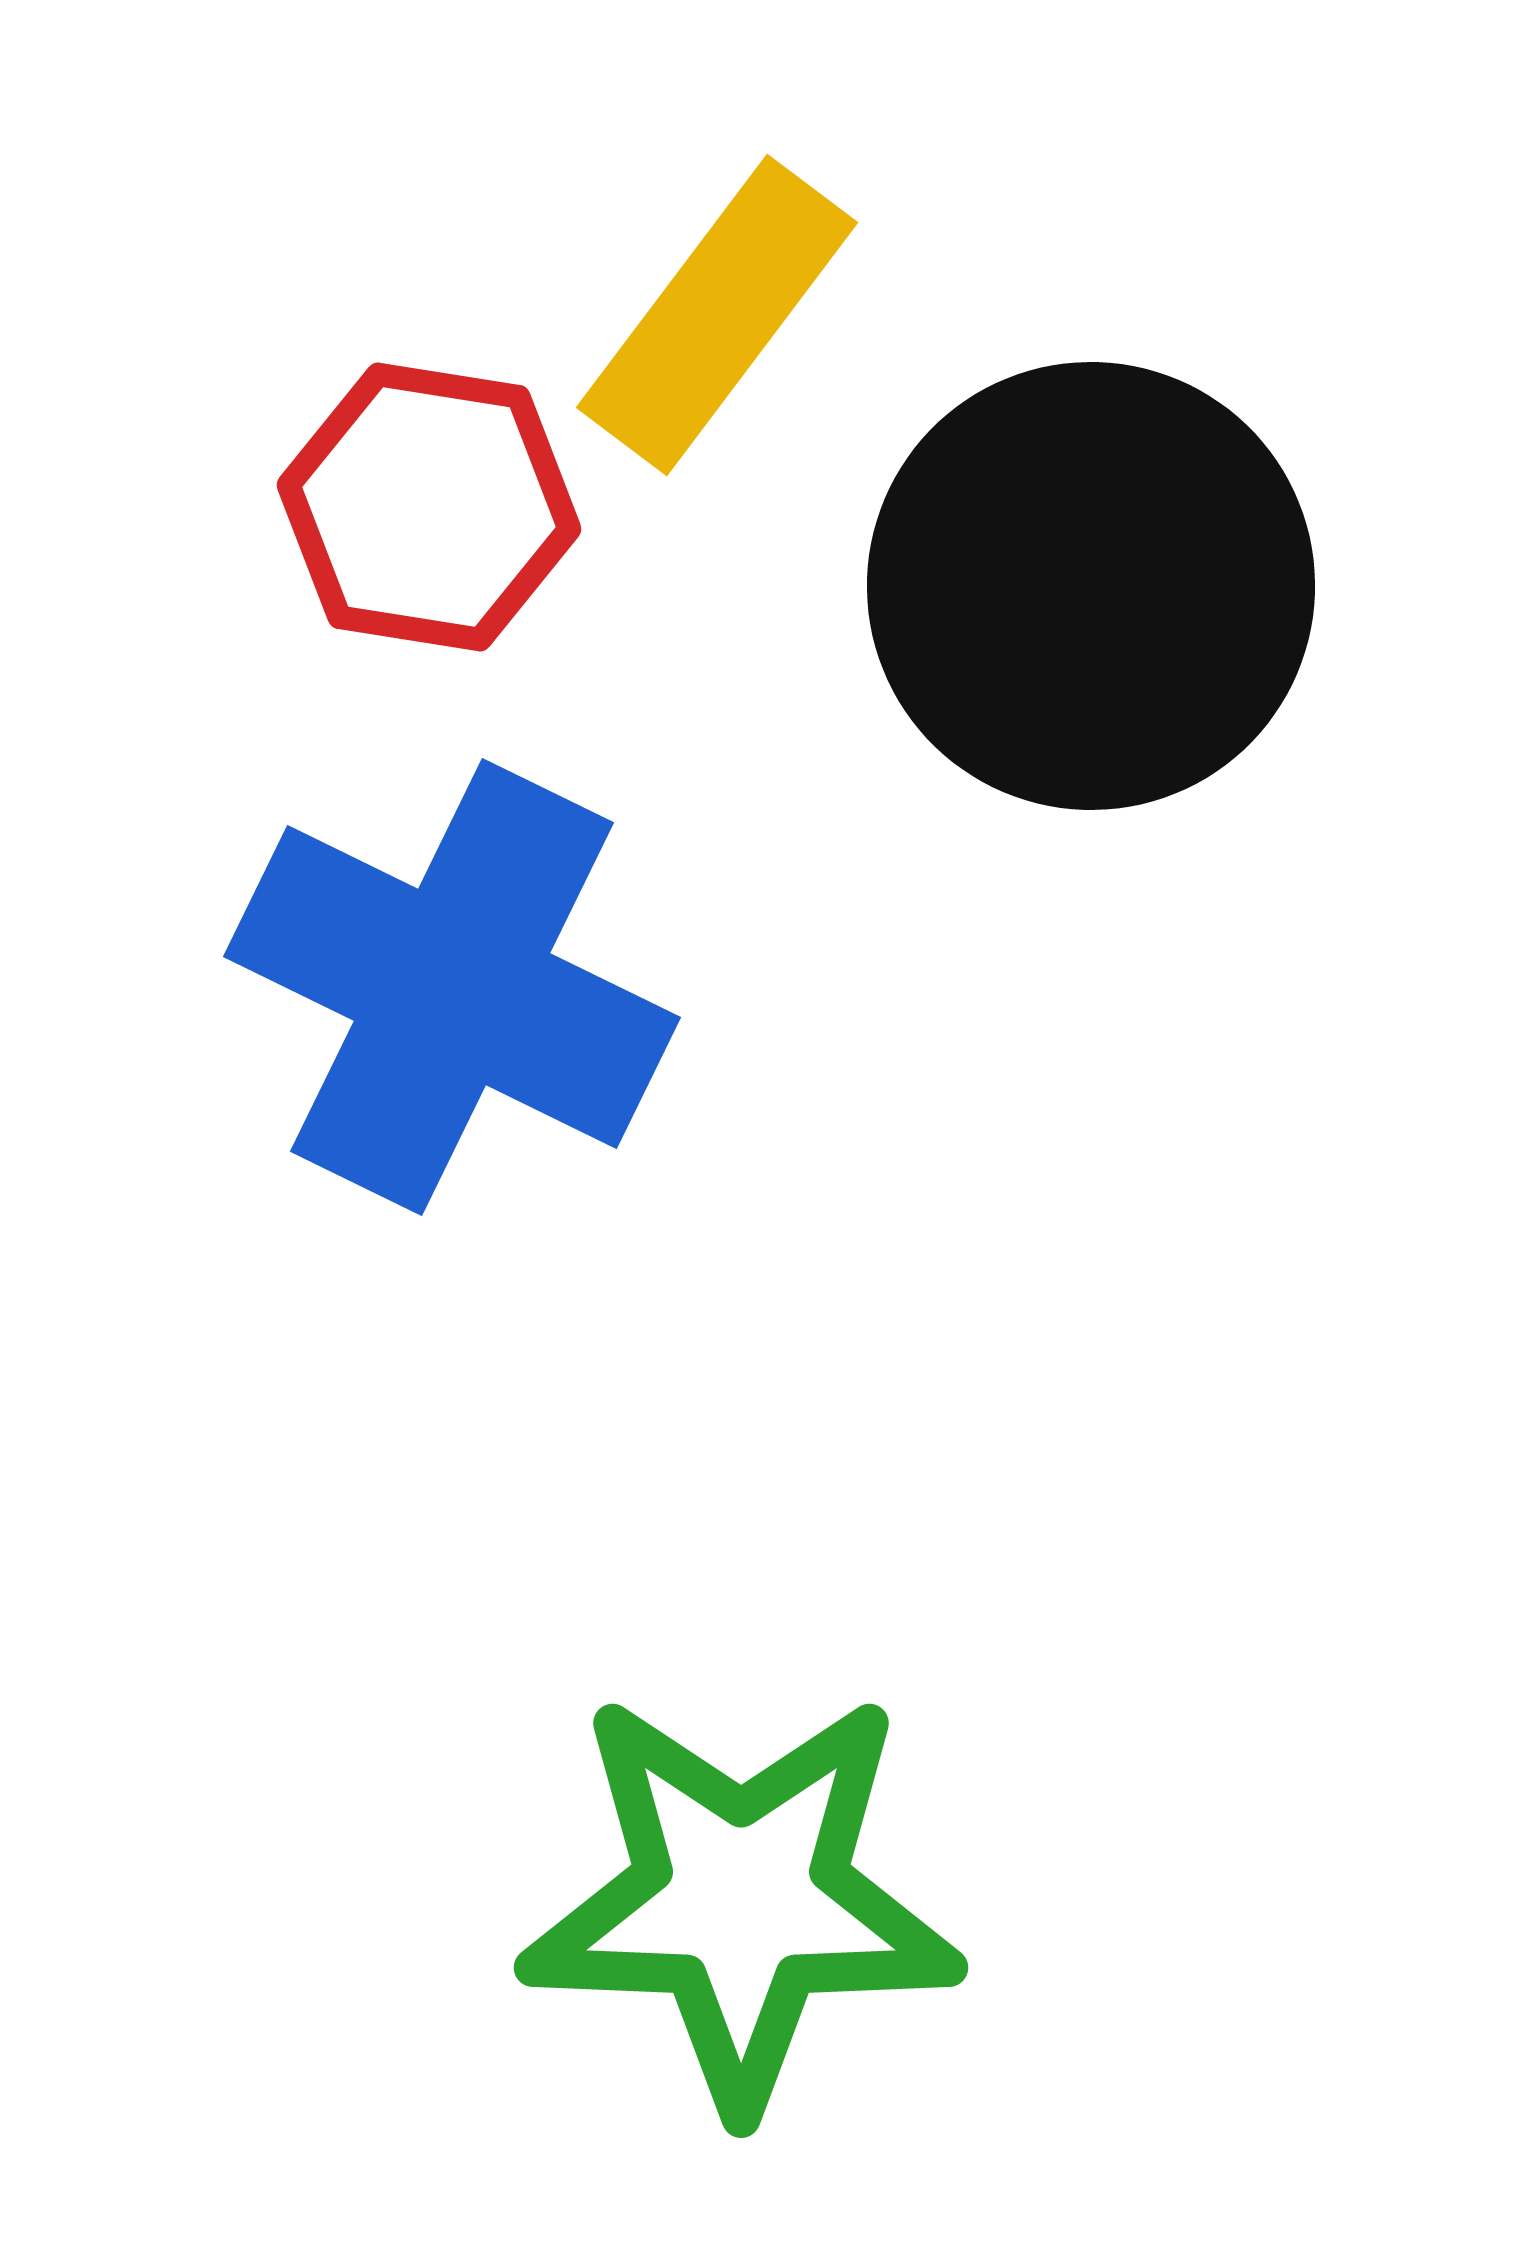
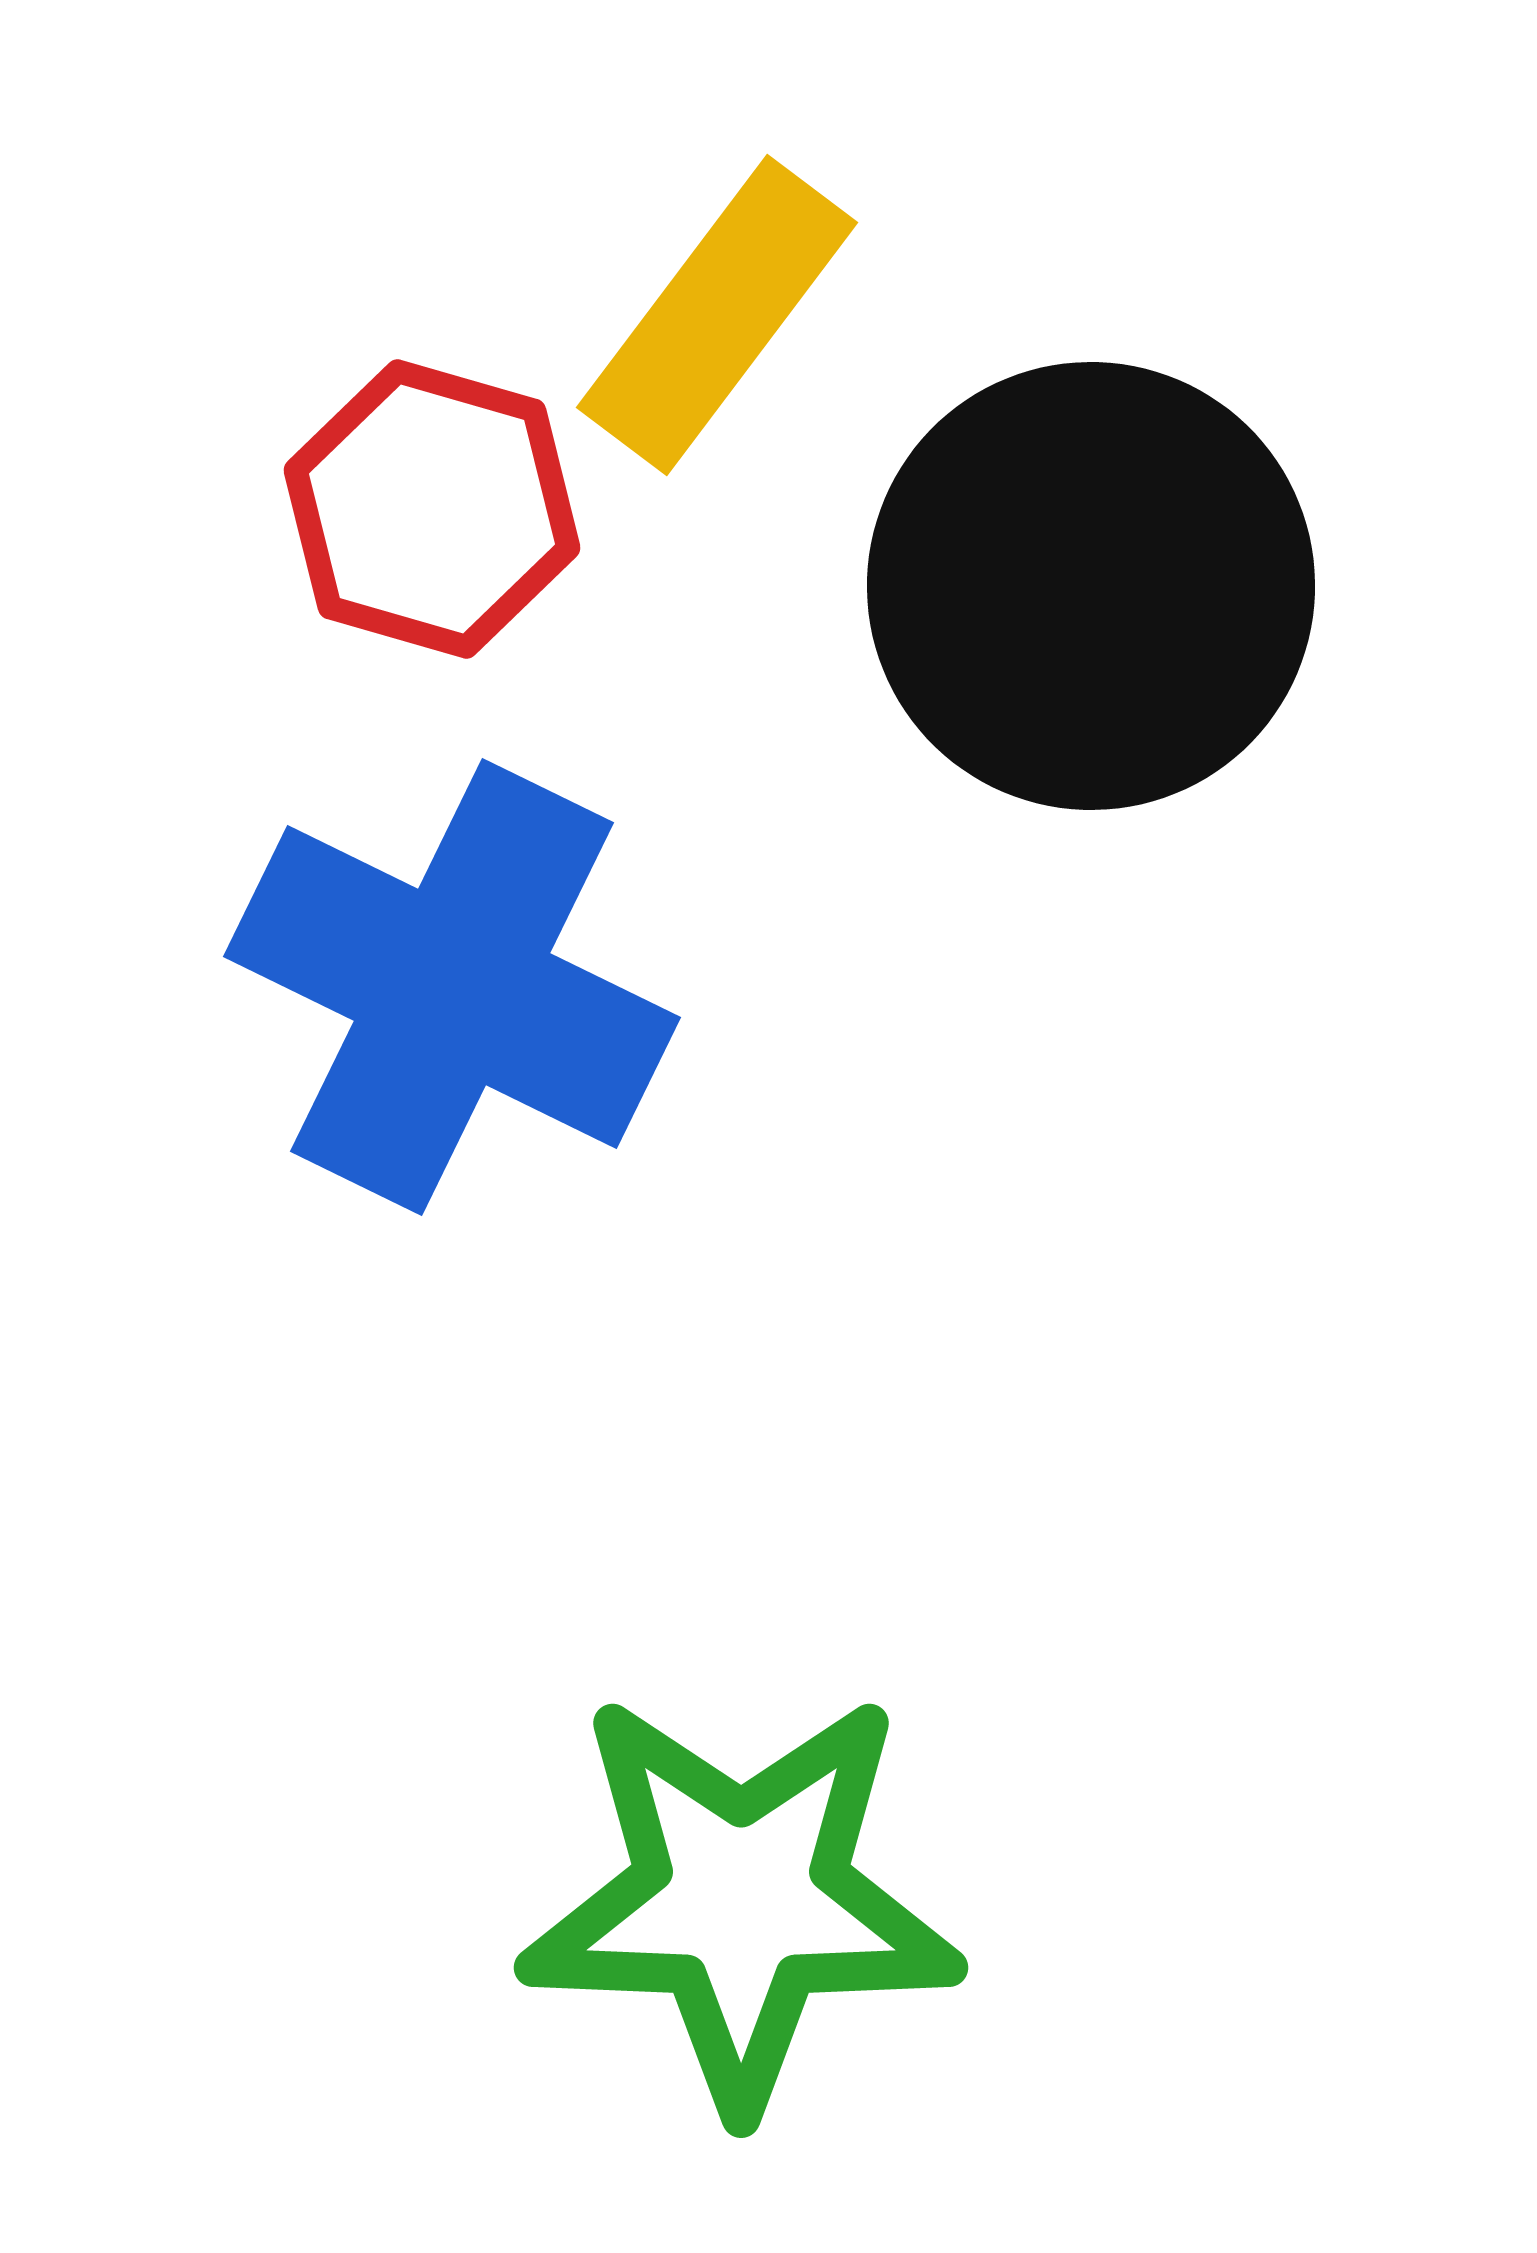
red hexagon: moved 3 px right, 2 px down; rotated 7 degrees clockwise
